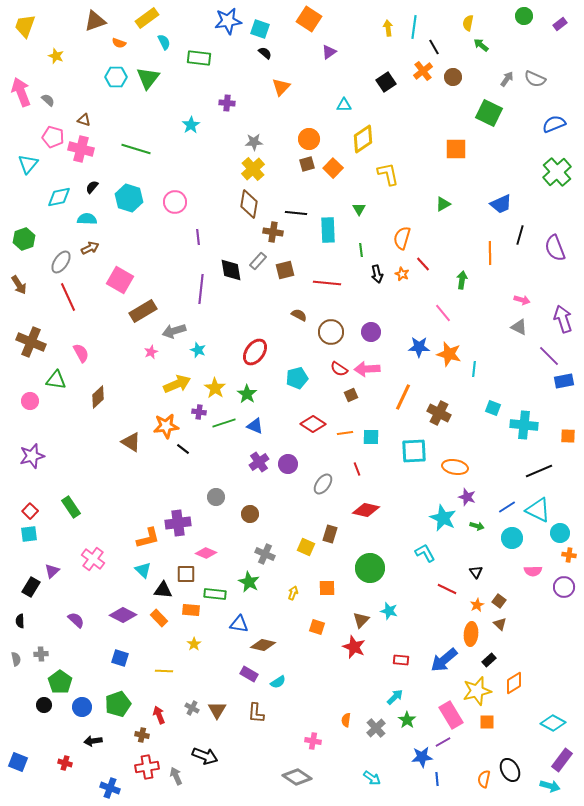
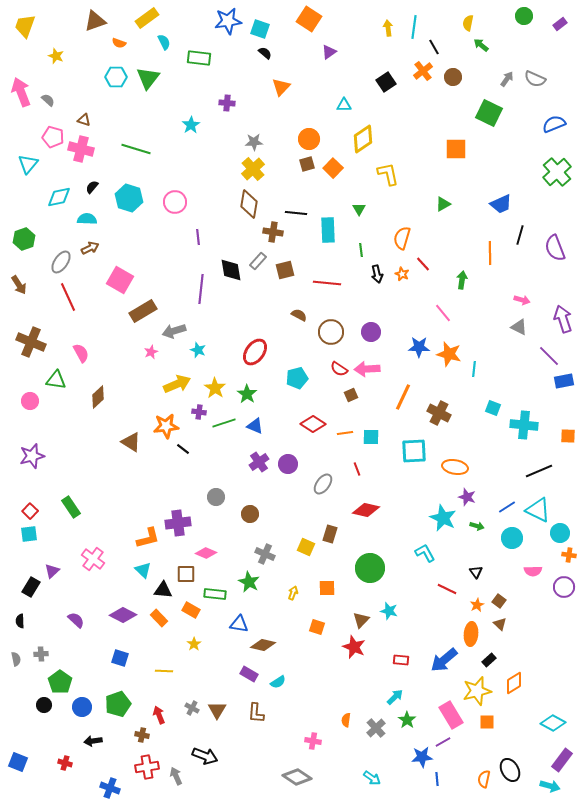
orange rectangle at (191, 610): rotated 24 degrees clockwise
